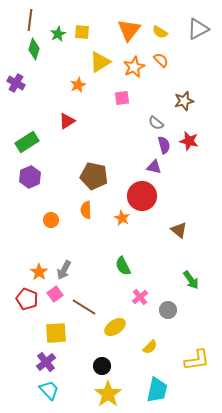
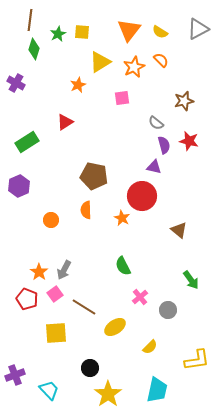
red triangle at (67, 121): moved 2 px left, 1 px down
purple hexagon at (30, 177): moved 11 px left, 9 px down
purple cross at (46, 362): moved 31 px left, 13 px down; rotated 18 degrees clockwise
black circle at (102, 366): moved 12 px left, 2 px down
